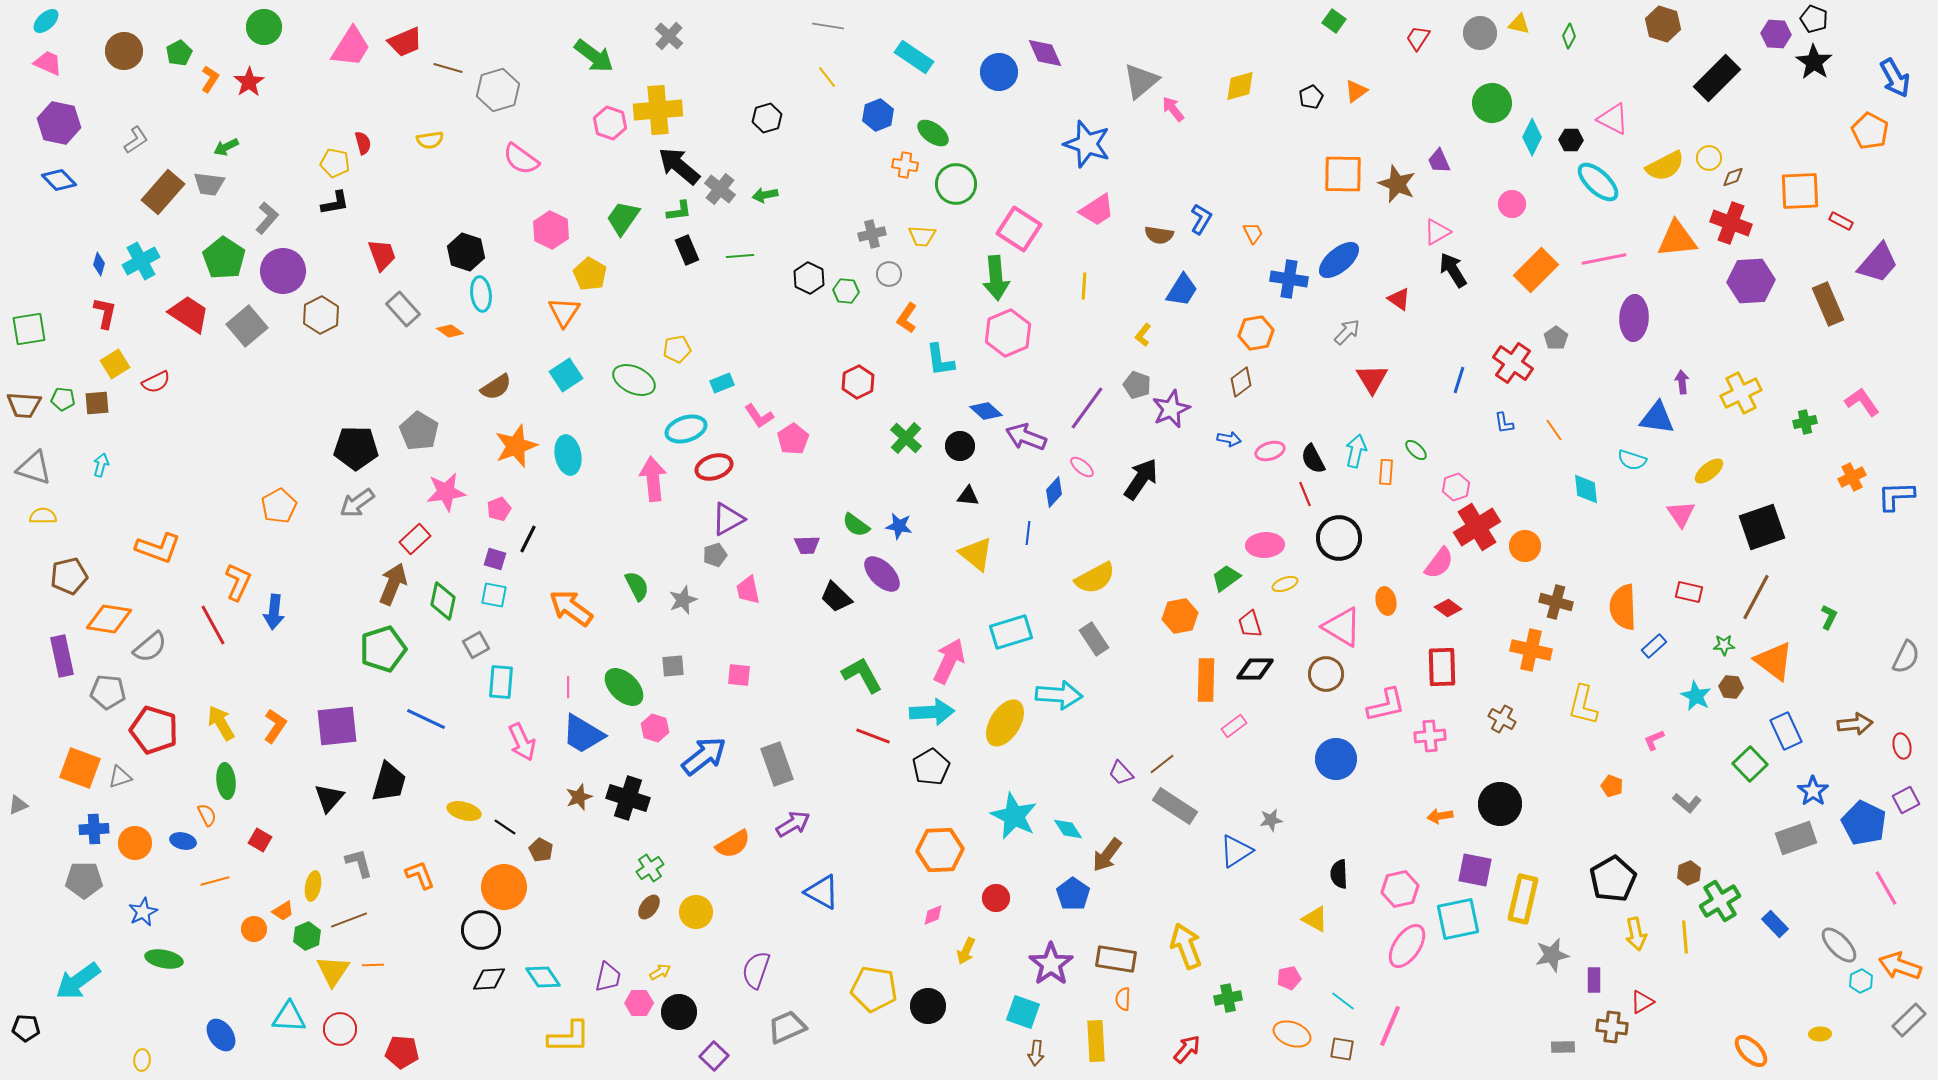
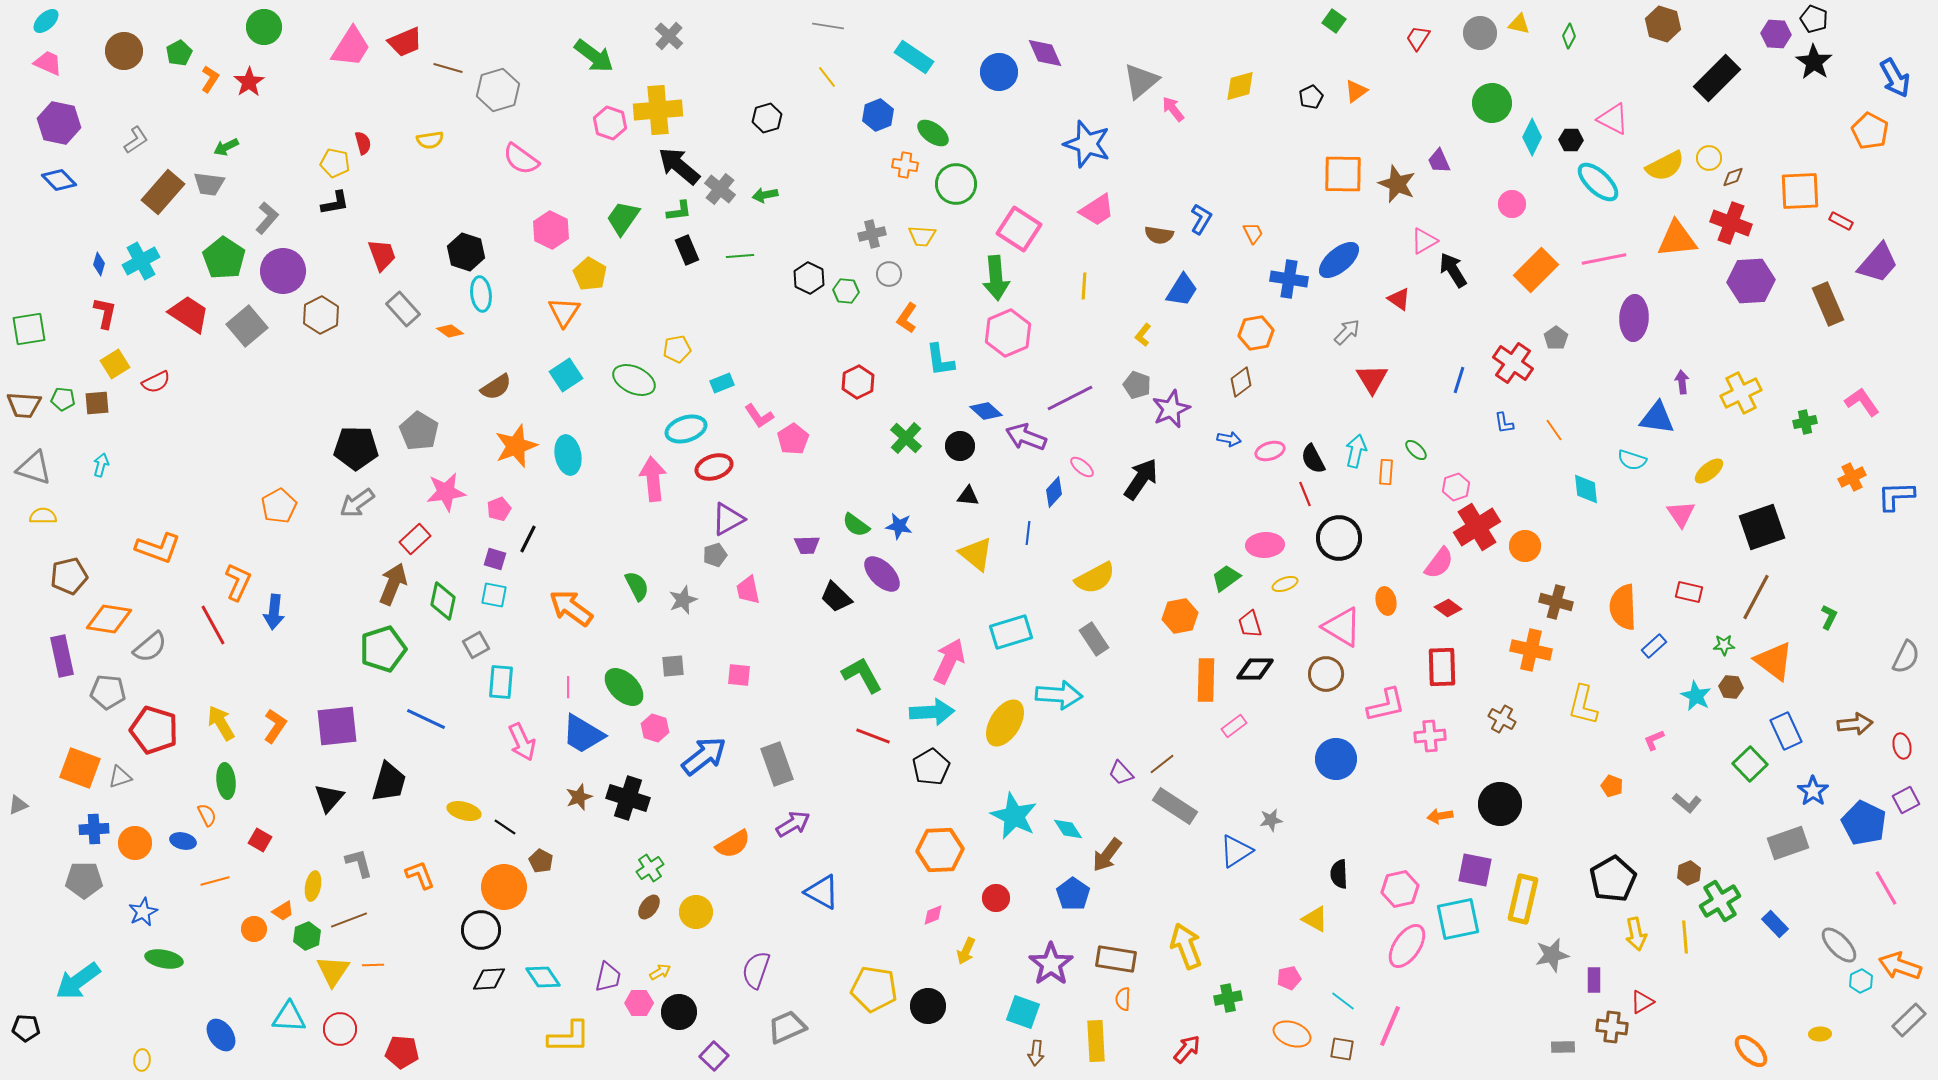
pink triangle at (1437, 232): moved 13 px left, 9 px down
purple line at (1087, 408): moved 17 px left, 10 px up; rotated 27 degrees clockwise
gray rectangle at (1796, 838): moved 8 px left, 5 px down
brown pentagon at (541, 850): moved 11 px down
